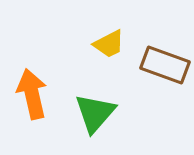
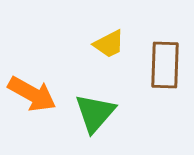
brown rectangle: rotated 72 degrees clockwise
orange arrow: rotated 132 degrees clockwise
